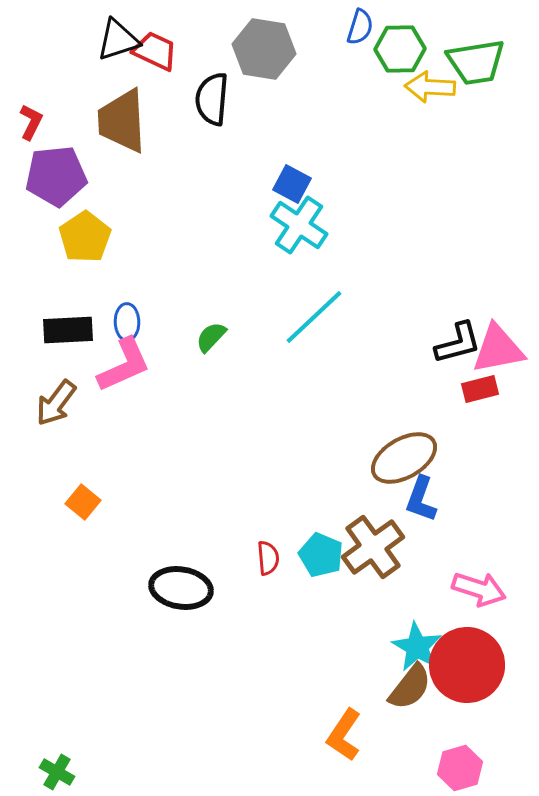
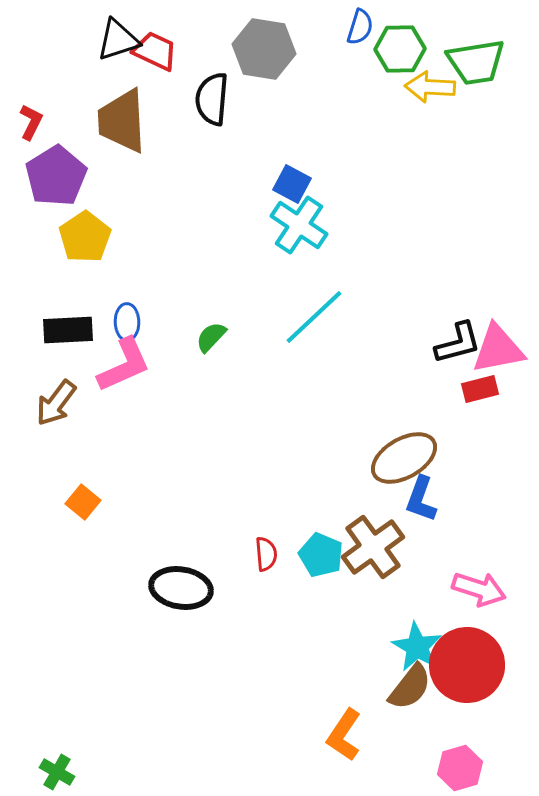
purple pentagon: rotated 26 degrees counterclockwise
red semicircle: moved 2 px left, 4 px up
